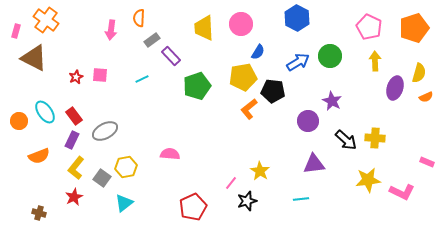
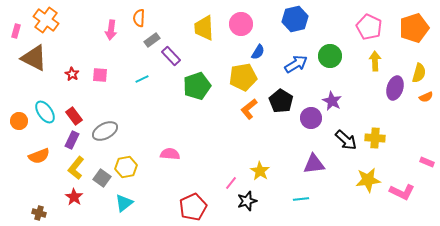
blue hexagon at (297, 18): moved 2 px left, 1 px down; rotated 20 degrees clockwise
blue arrow at (298, 62): moved 2 px left, 2 px down
red star at (76, 77): moved 4 px left, 3 px up; rotated 16 degrees counterclockwise
black pentagon at (273, 91): moved 8 px right, 10 px down; rotated 25 degrees clockwise
purple circle at (308, 121): moved 3 px right, 3 px up
red star at (74, 197): rotated 12 degrees counterclockwise
